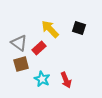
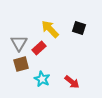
gray triangle: rotated 24 degrees clockwise
red arrow: moved 6 px right, 2 px down; rotated 28 degrees counterclockwise
